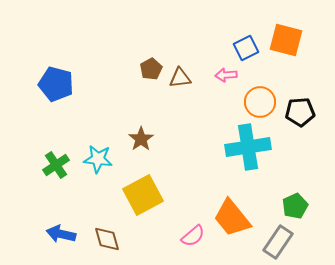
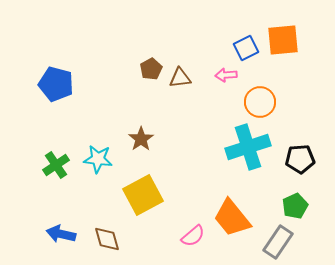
orange square: moved 3 px left; rotated 20 degrees counterclockwise
black pentagon: moved 47 px down
cyan cross: rotated 9 degrees counterclockwise
